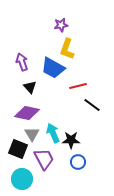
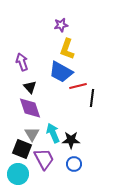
blue trapezoid: moved 8 px right, 4 px down
black line: moved 7 px up; rotated 60 degrees clockwise
purple diamond: moved 3 px right, 5 px up; rotated 60 degrees clockwise
black square: moved 4 px right
blue circle: moved 4 px left, 2 px down
cyan circle: moved 4 px left, 5 px up
